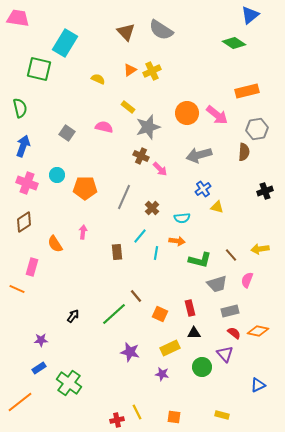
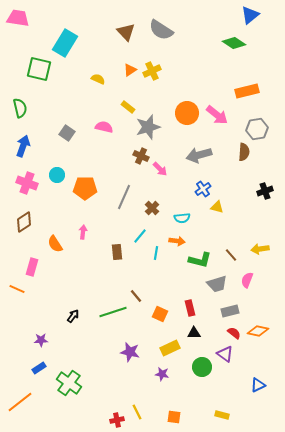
green line at (114, 314): moved 1 px left, 2 px up; rotated 24 degrees clockwise
purple triangle at (225, 354): rotated 12 degrees counterclockwise
